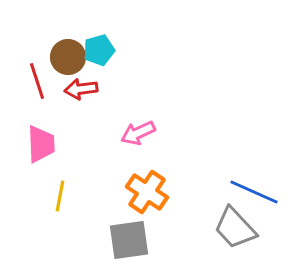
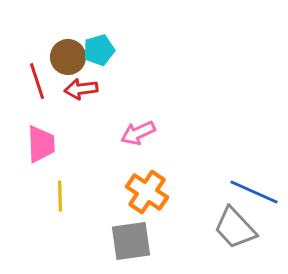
yellow line: rotated 12 degrees counterclockwise
gray square: moved 2 px right, 1 px down
